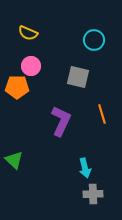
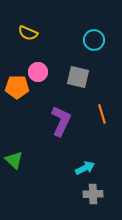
pink circle: moved 7 px right, 6 px down
cyan arrow: rotated 102 degrees counterclockwise
